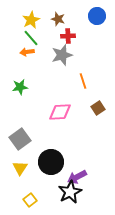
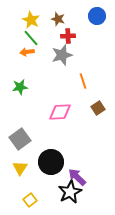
yellow star: rotated 18 degrees counterclockwise
purple arrow: rotated 72 degrees clockwise
